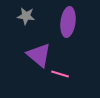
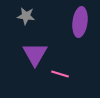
purple ellipse: moved 12 px right
purple triangle: moved 4 px left, 1 px up; rotated 20 degrees clockwise
